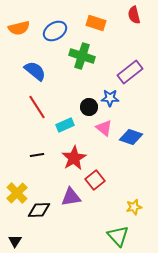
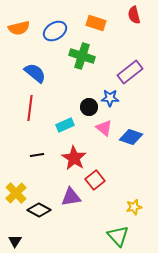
blue semicircle: moved 2 px down
red line: moved 7 px left, 1 px down; rotated 40 degrees clockwise
red star: rotated 10 degrees counterclockwise
yellow cross: moved 1 px left
black diamond: rotated 30 degrees clockwise
